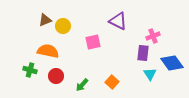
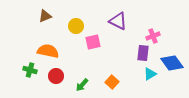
brown triangle: moved 4 px up
yellow circle: moved 13 px right
cyan triangle: rotated 32 degrees clockwise
